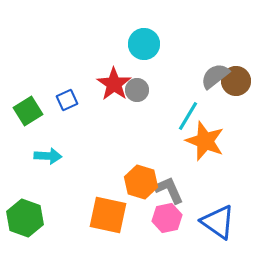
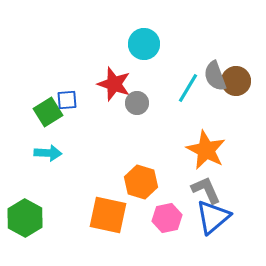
gray semicircle: rotated 72 degrees counterclockwise
red star: rotated 16 degrees counterclockwise
gray circle: moved 13 px down
blue square: rotated 20 degrees clockwise
green square: moved 20 px right, 1 px down
cyan line: moved 28 px up
orange star: moved 1 px right, 9 px down; rotated 6 degrees clockwise
cyan arrow: moved 3 px up
gray L-shape: moved 37 px right
green hexagon: rotated 9 degrees clockwise
blue triangle: moved 5 px left, 5 px up; rotated 45 degrees clockwise
